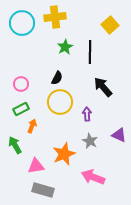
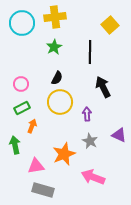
green star: moved 11 px left
black arrow: rotated 15 degrees clockwise
green rectangle: moved 1 px right, 1 px up
green arrow: rotated 18 degrees clockwise
